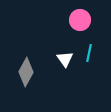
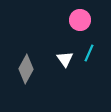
cyan line: rotated 12 degrees clockwise
gray diamond: moved 3 px up
